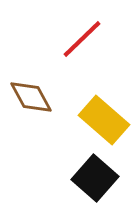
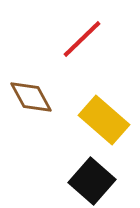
black square: moved 3 px left, 3 px down
